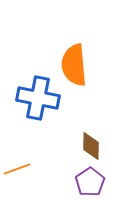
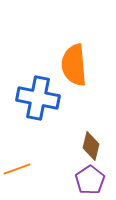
brown diamond: rotated 12 degrees clockwise
purple pentagon: moved 2 px up
